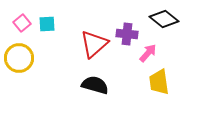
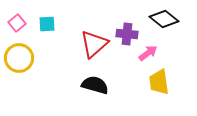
pink square: moved 5 px left
pink arrow: rotated 12 degrees clockwise
